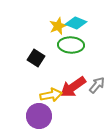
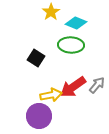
yellow star: moved 7 px left, 14 px up; rotated 12 degrees counterclockwise
